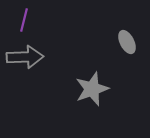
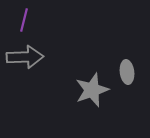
gray ellipse: moved 30 px down; rotated 20 degrees clockwise
gray star: moved 1 px down
